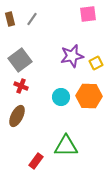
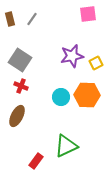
gray square: rotated 20 degrees counterclockwise
orange hexagon: moved 2 px left, 1 px up
green triangle: rotated 25 degrees counterclockwise
